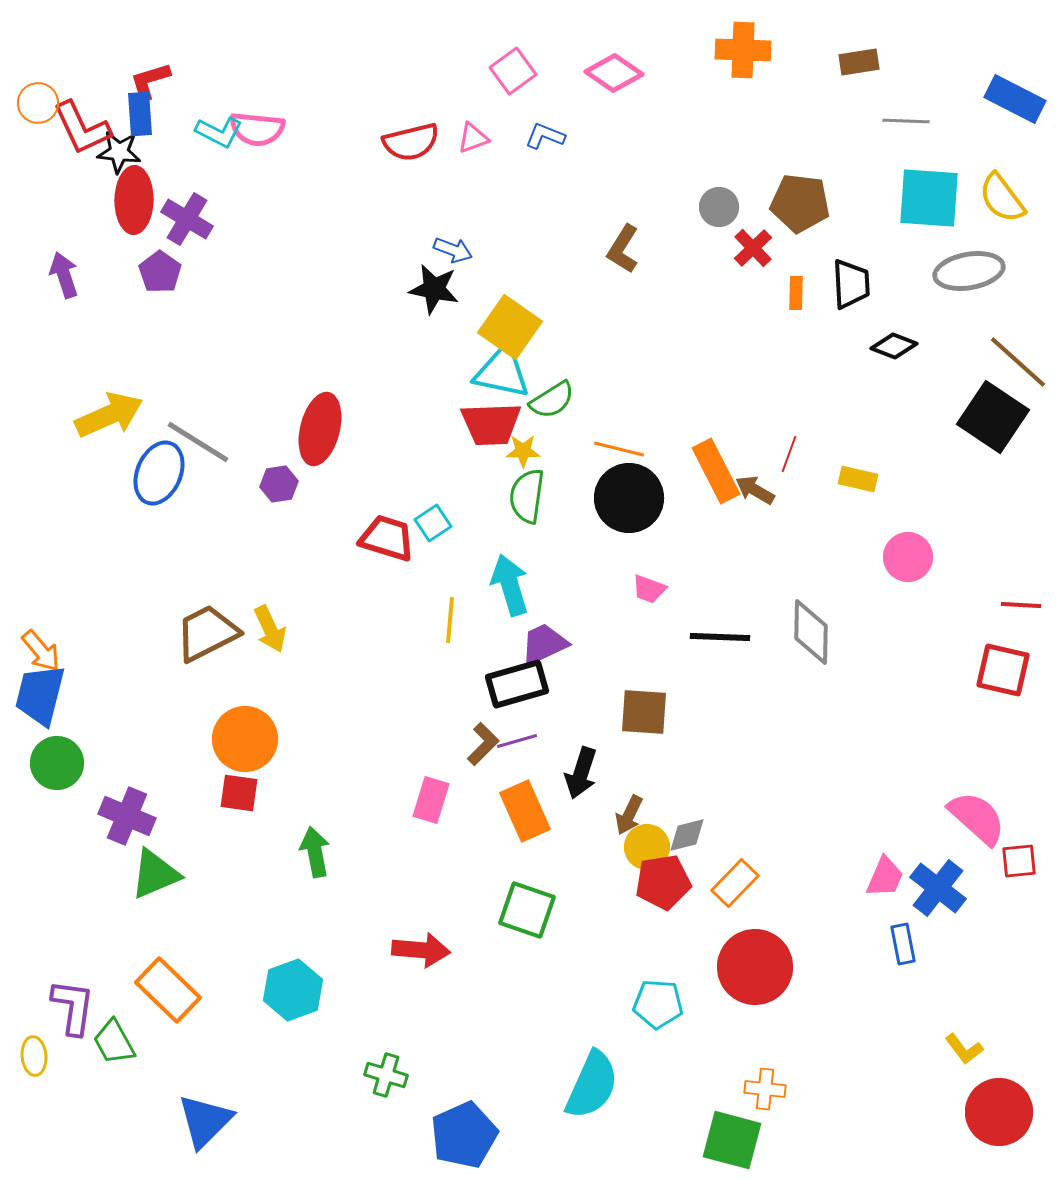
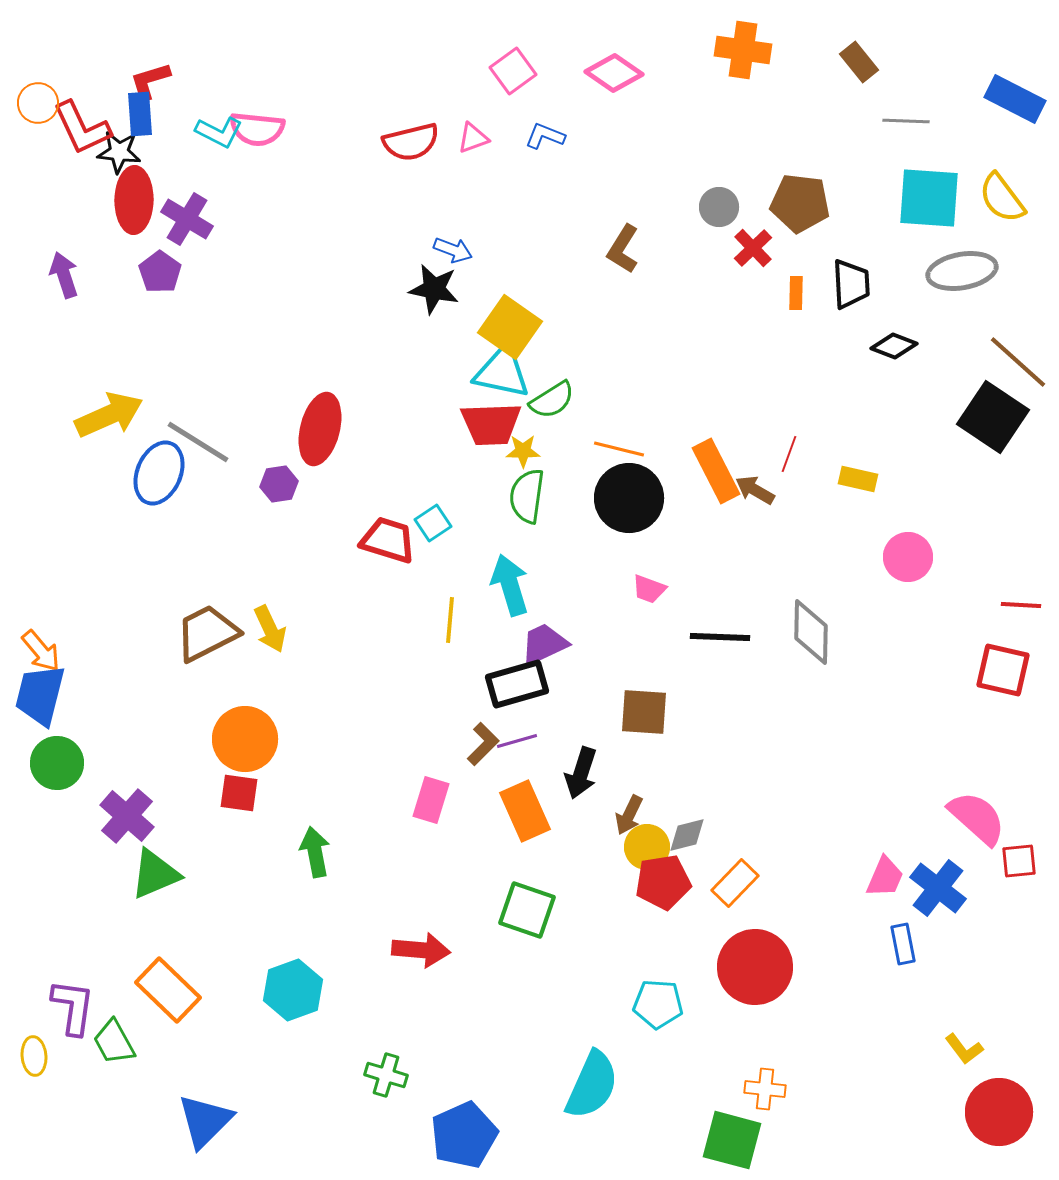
orange cross at (743, 50): rotated 6 degrees clockwise
brown rectangle at (859, 62): rotated 60 degrees clockwise
gray ellipse at (969, 271): moved 7 px left
red trapezoid at (387, 538): moved 1 px right, 2 px down
purple cross at (127, 816): rotated 18 degrees clockwise
